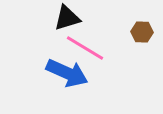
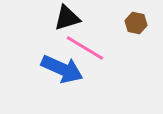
brown hexagon: moved 6 px left, 9 px up; rotated 10 degrees clockwise
blue arrow: moved 5 px left, 4 px up
